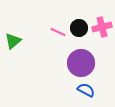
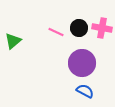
pink cross: moved 1 px down; rotated 24 degrees clockwise
pink line: moved 2 px left
purple circle: moved 1 px right
blue semicircle: moved 1 px left, 1 px down
